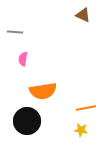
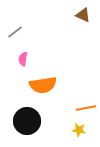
gray line: rotated 42 degrees counterclockwise
orange semicircle: moved 6 px up
yellow star: moved 2 px left
